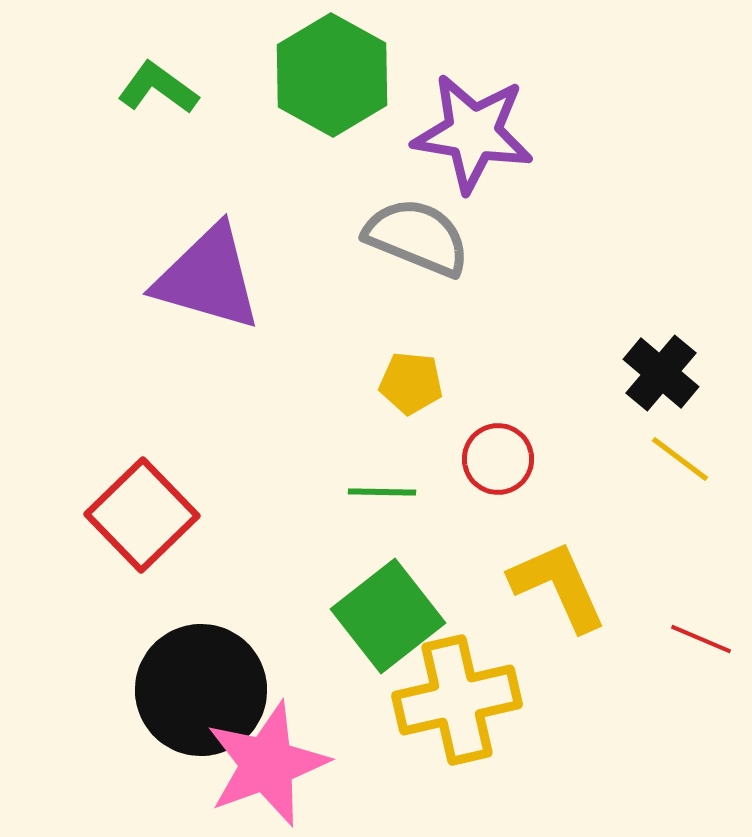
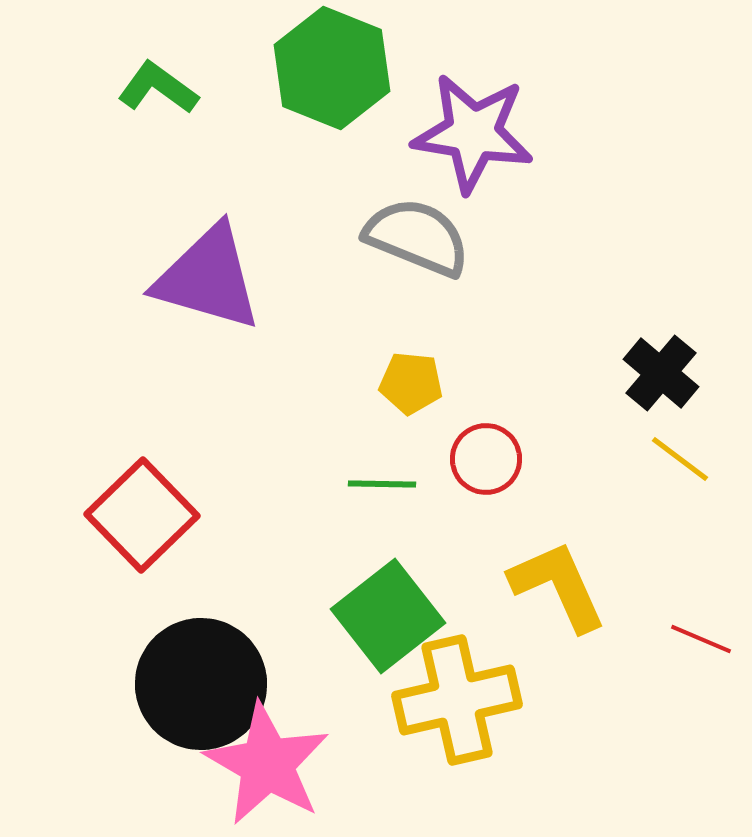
green hexagon: moved 7 px up; rotated 7 degrees counterclockwise
red circle: moved 12 px left
green line: moved 8 px up
black circle: moved 6 px up
pink star: rotated 22 degrees counterclockwise
